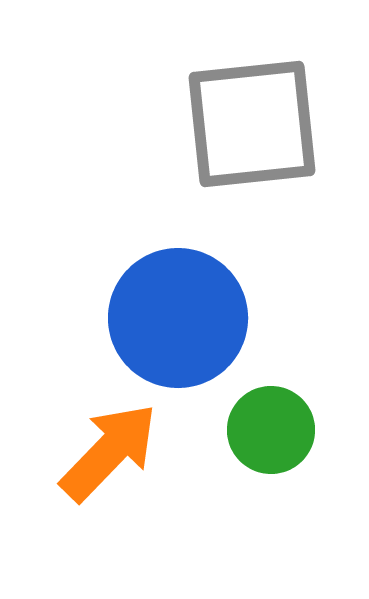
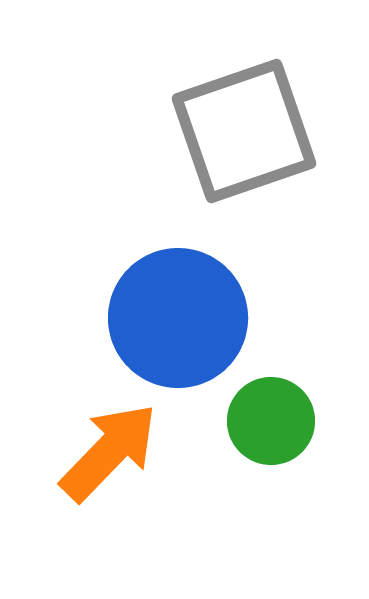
gray square: moved 8 px left, 7 px down; rotated 13 degrees counterclockwise
green circle: moved 9 px up
